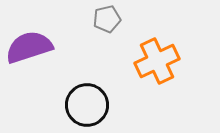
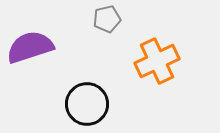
purple semicircle: moved 1 px right
black circle: moved 1 px up
